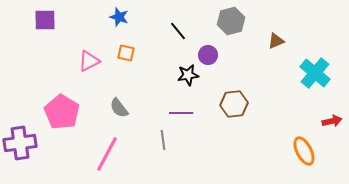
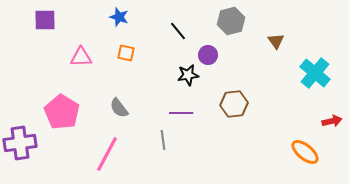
brown triangle: rotated 42 degrees counterclockwise
pink triangle: moved 8 px left, 4 px up; rotated 25 degrees clockwise
orange ellipse: moved 1 px right, 1 px down; rotated 24 degrees counterclockwise
